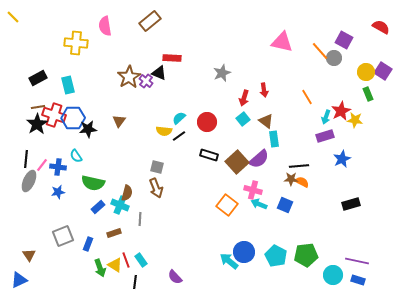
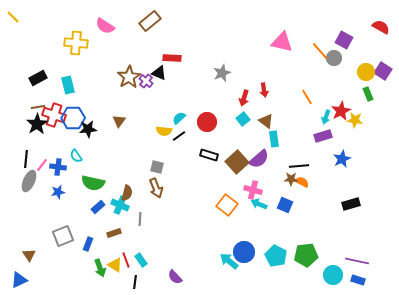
pink semicircle at (105, 26): rotated 48 degrees counterclockwise
purple rectangle at (325, 136): moved 2 px left
